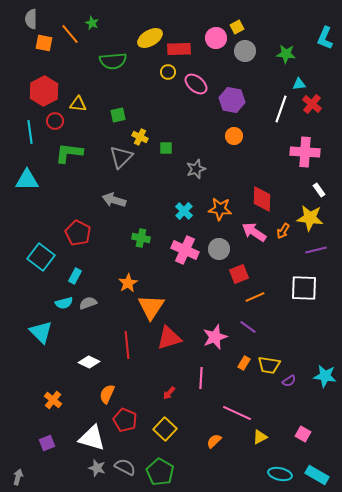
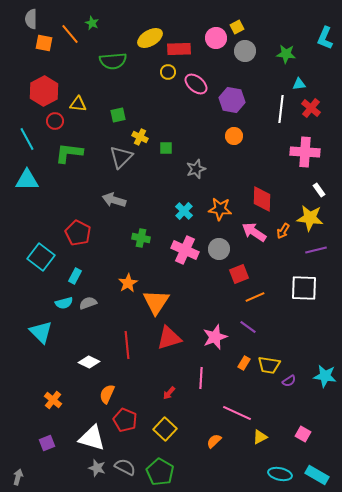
red cross at (312, 104): moved 1 px left, 4 px down
white line at (281, 109): rotated 12 degrees counterclockwise
cyan line at (30, 132): moved 3 px left, 7 px down; rotated 20 degrees counterclockwise
orange triangle at (151, 307): moved 5 px right, 5 px up
